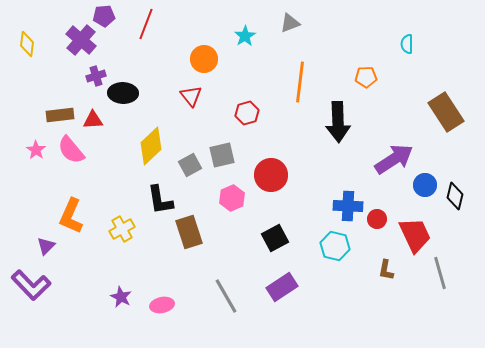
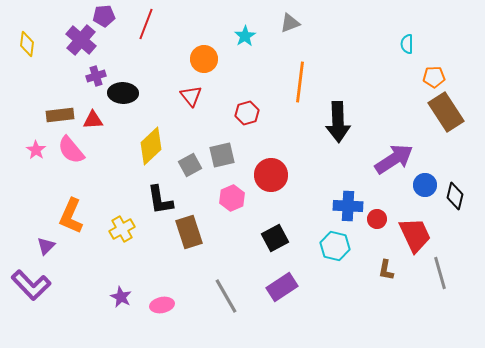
orange pentagon at (366, 77): moved 68 px right
